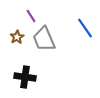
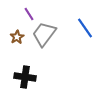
purple line: moved 2 px left, 2 px up
gray trapezoid: moved 5 px up; rotated 60 degrees clockwise
